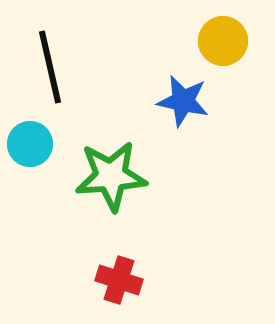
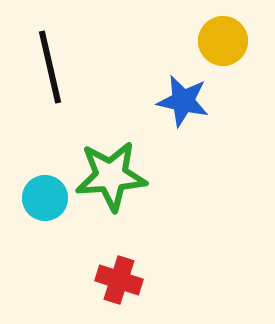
cyan circle: moved 15 px right, 54 px down
